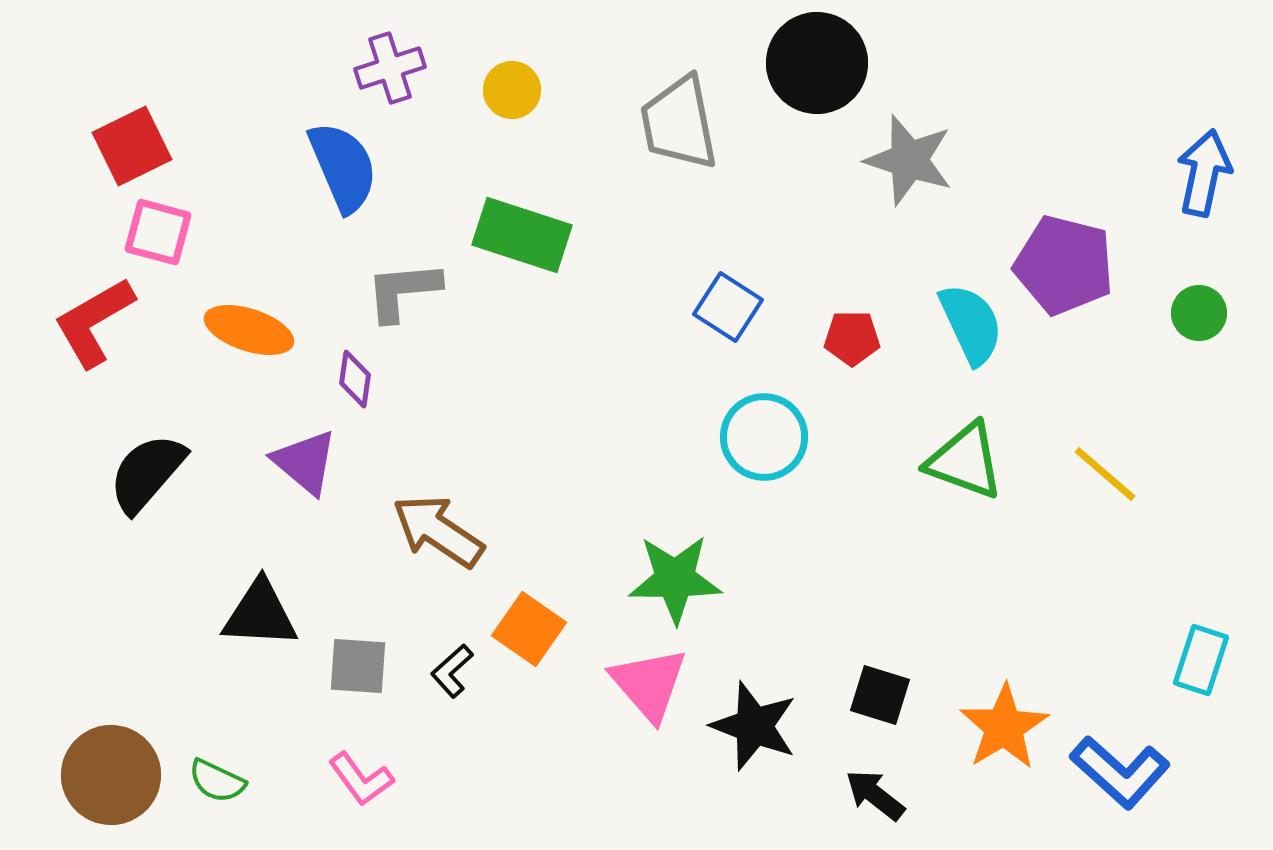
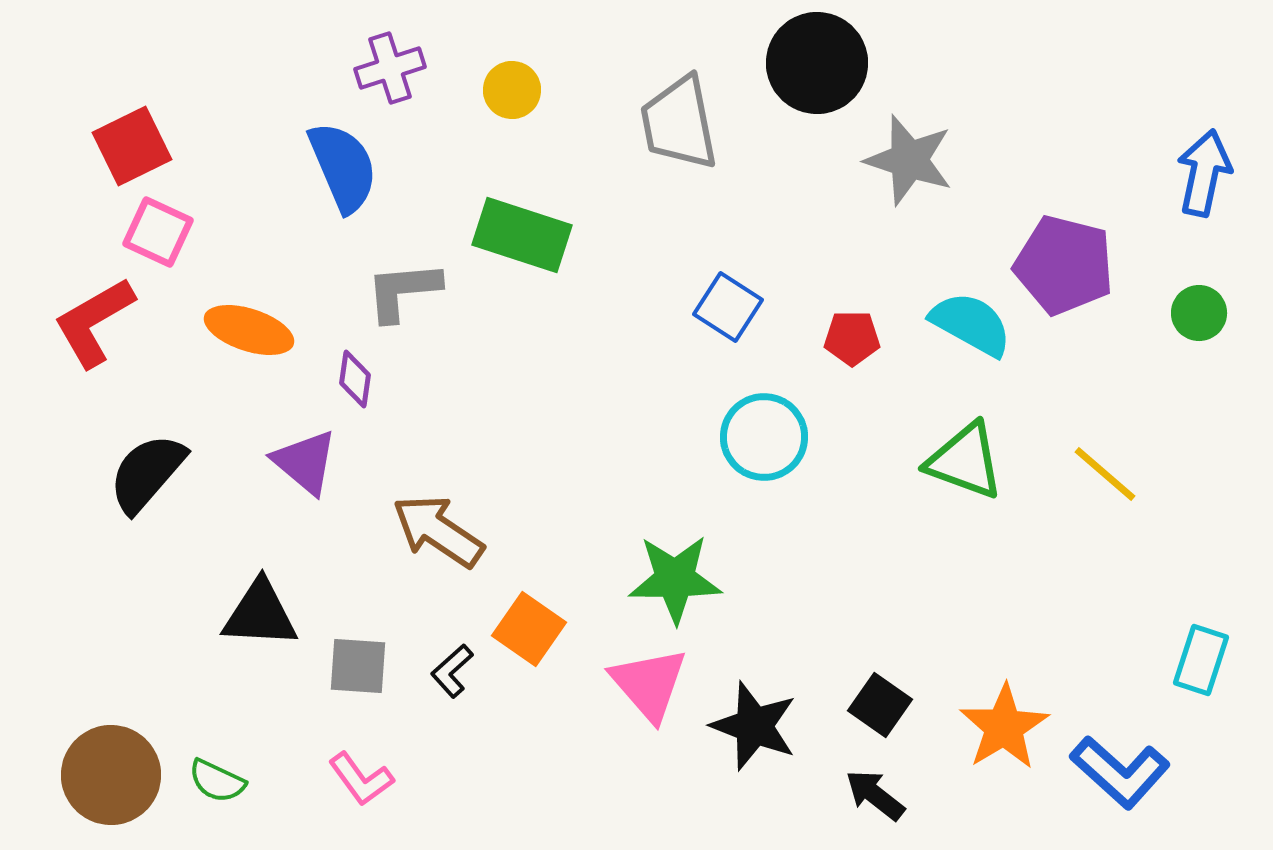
pink square: rotated 10 degrees clockwise
cyan semicircle: rotated 36 degrees counterclockwise
black square: moved 10 px down; rotated 18 degrees clockwise
